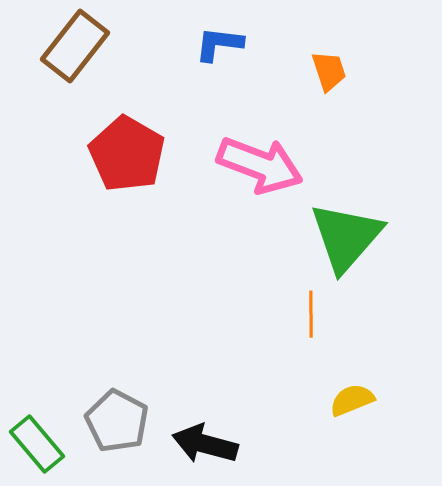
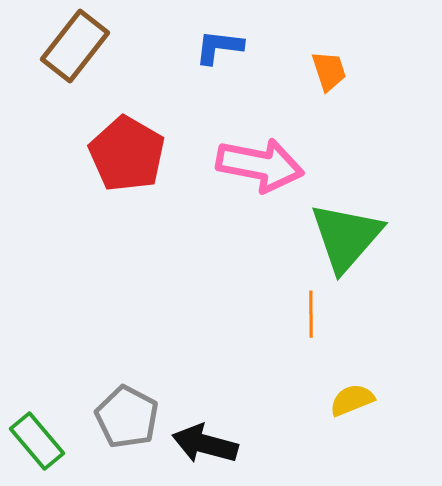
blue L-shape: moved 3 px down
pink arrow: rotated 10 degrees counterclockwise
gray pentagon: moved 10 px right, 4 px up
green rectangle: moved 3 px up
